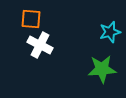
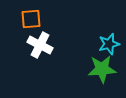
orange square: rotated 10 degrees counterclockwise
cyan star: moved 1 px left, 12 px down
